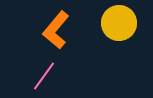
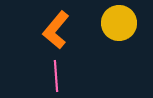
pink line: moved 12 px right; rotated 40 degrees counterclockwise
